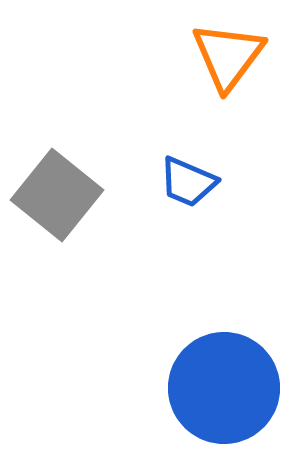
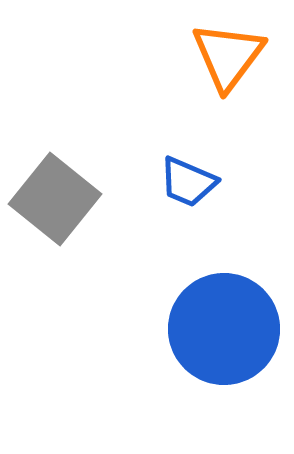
gray square: moved 2 px left, 4 px down
blue circle: moved 59 px up
